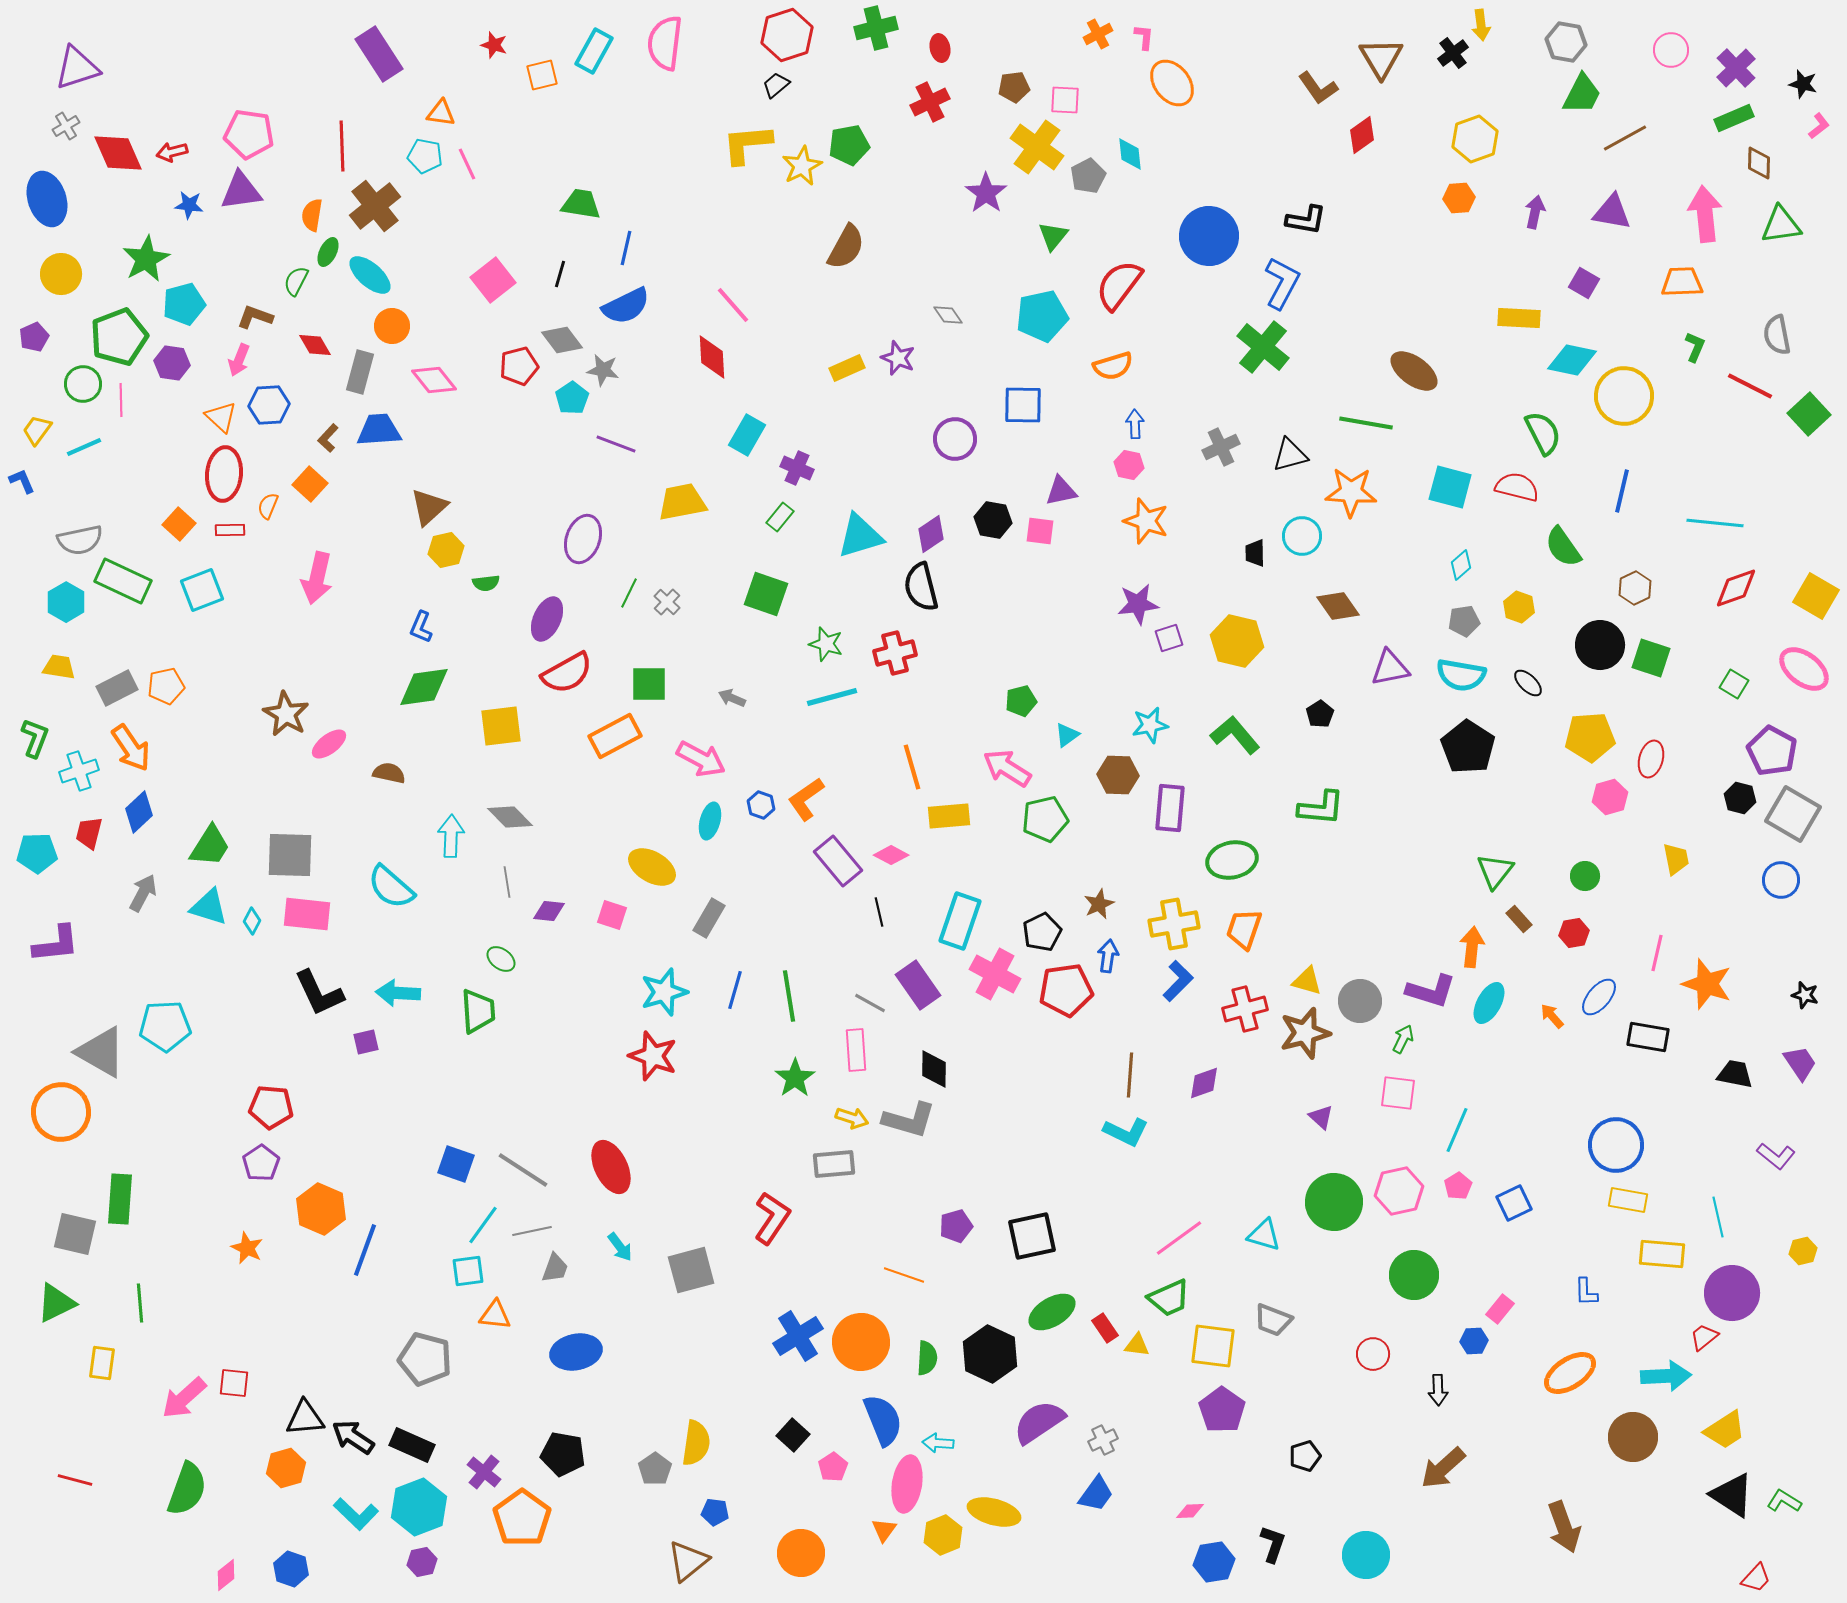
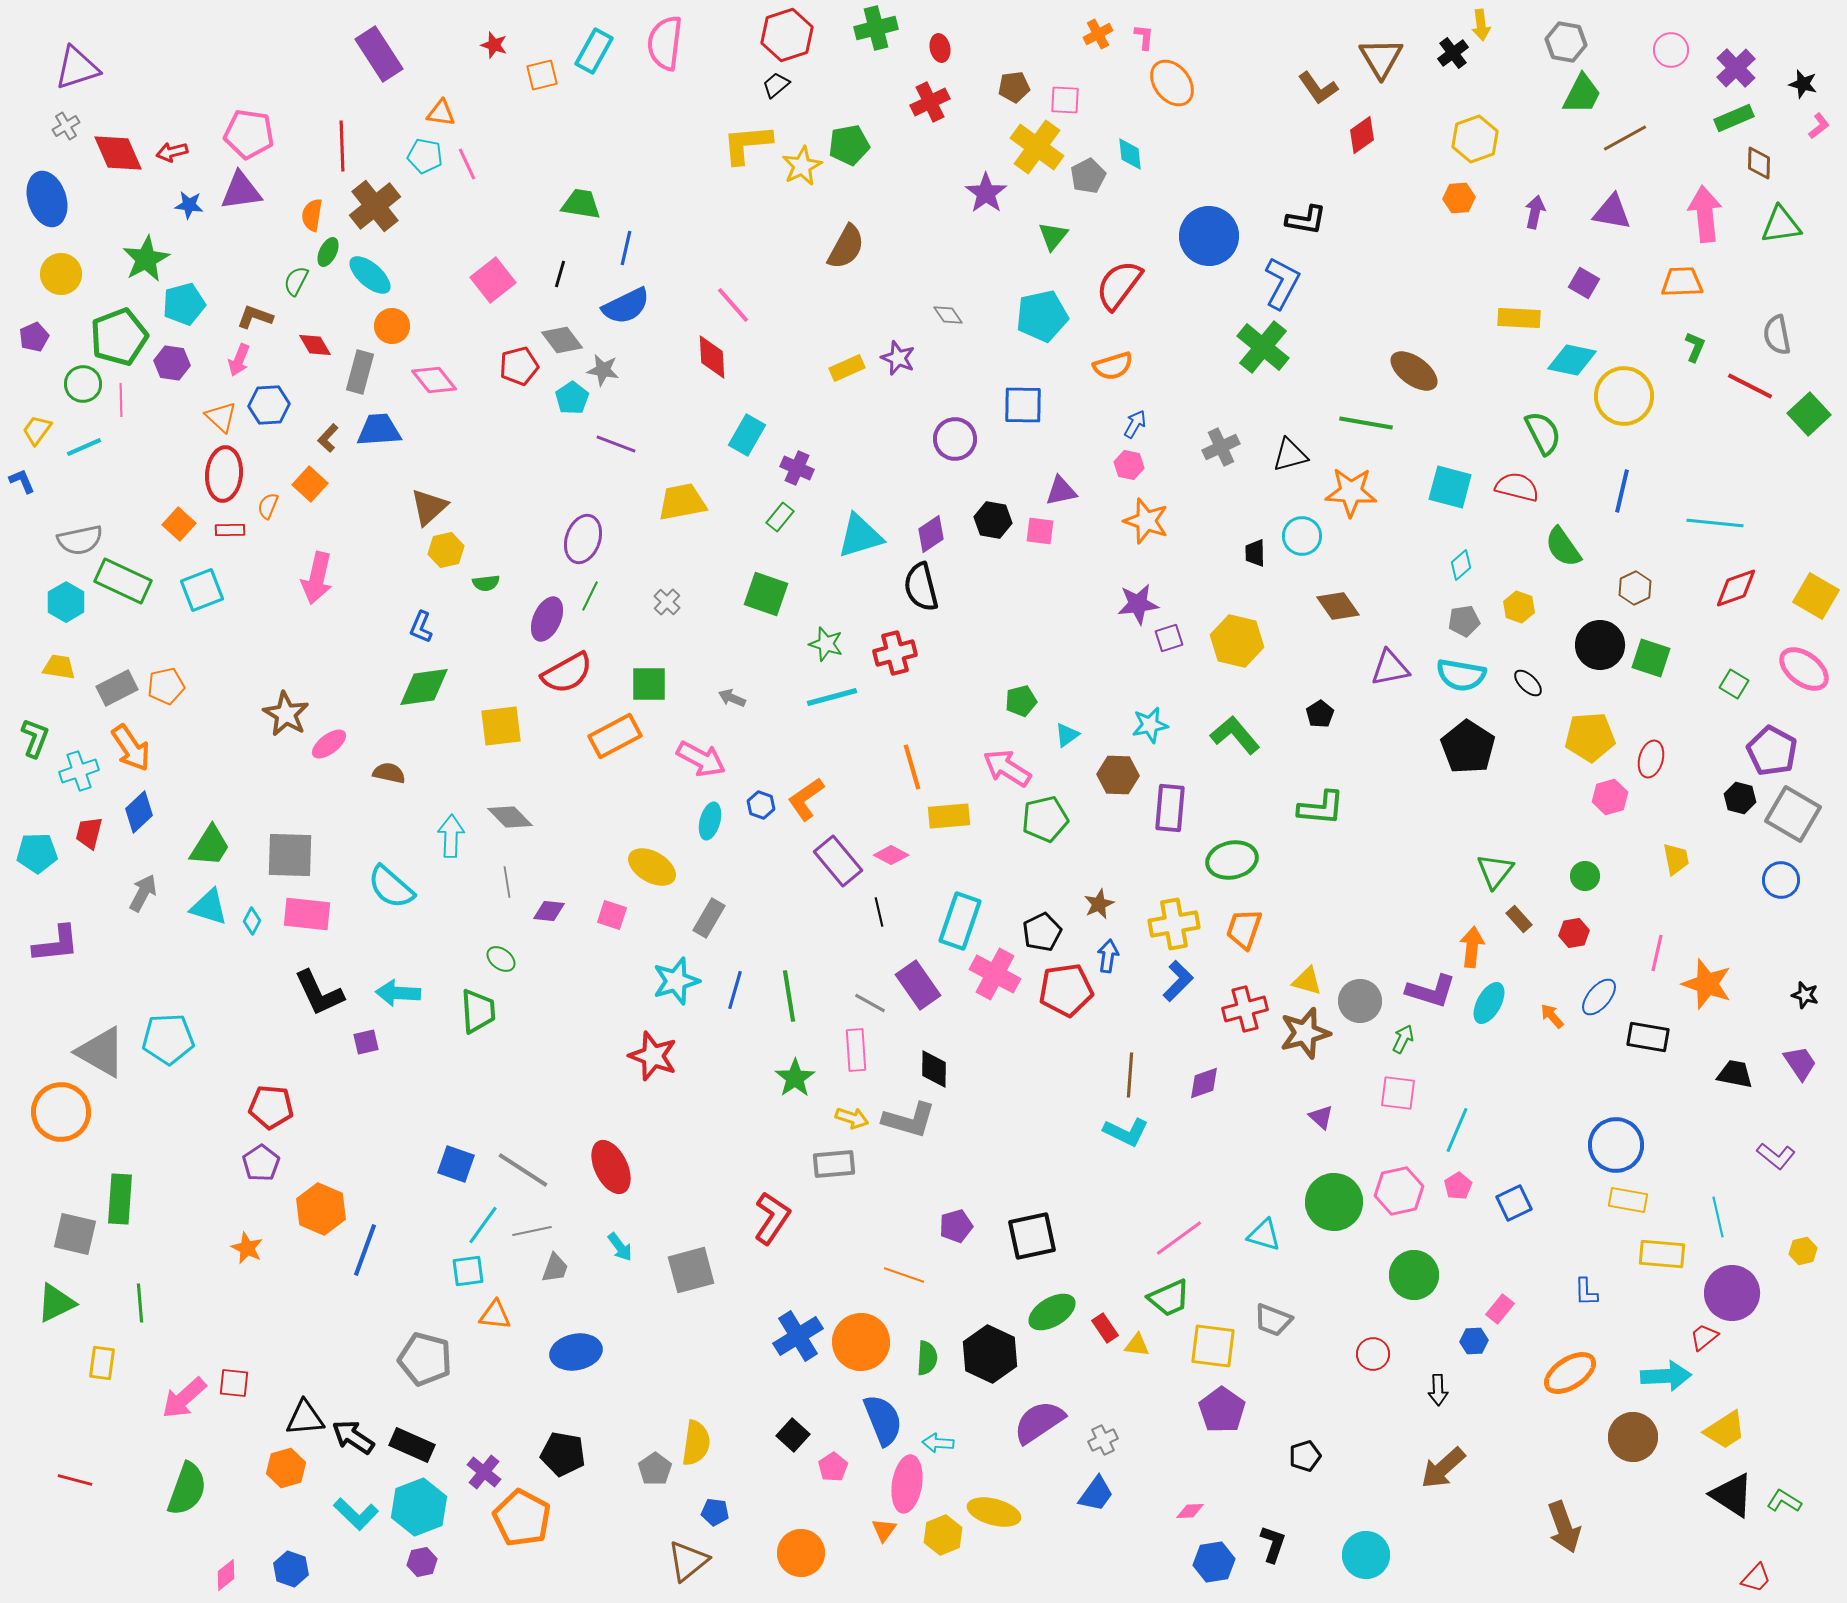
blue arrow at (1135, 424): rotated 32 degrees clockwise
green line at (629, 593): moved 39 px left, 3 px down
cyan star at (664, 992): moved 12 px right, 11 px up
cyan pentagon at (165, 1026): moved 3 px right, 13 px down
orange pentagon at (522, 1518): rotated 8 degrees counterclockwise
